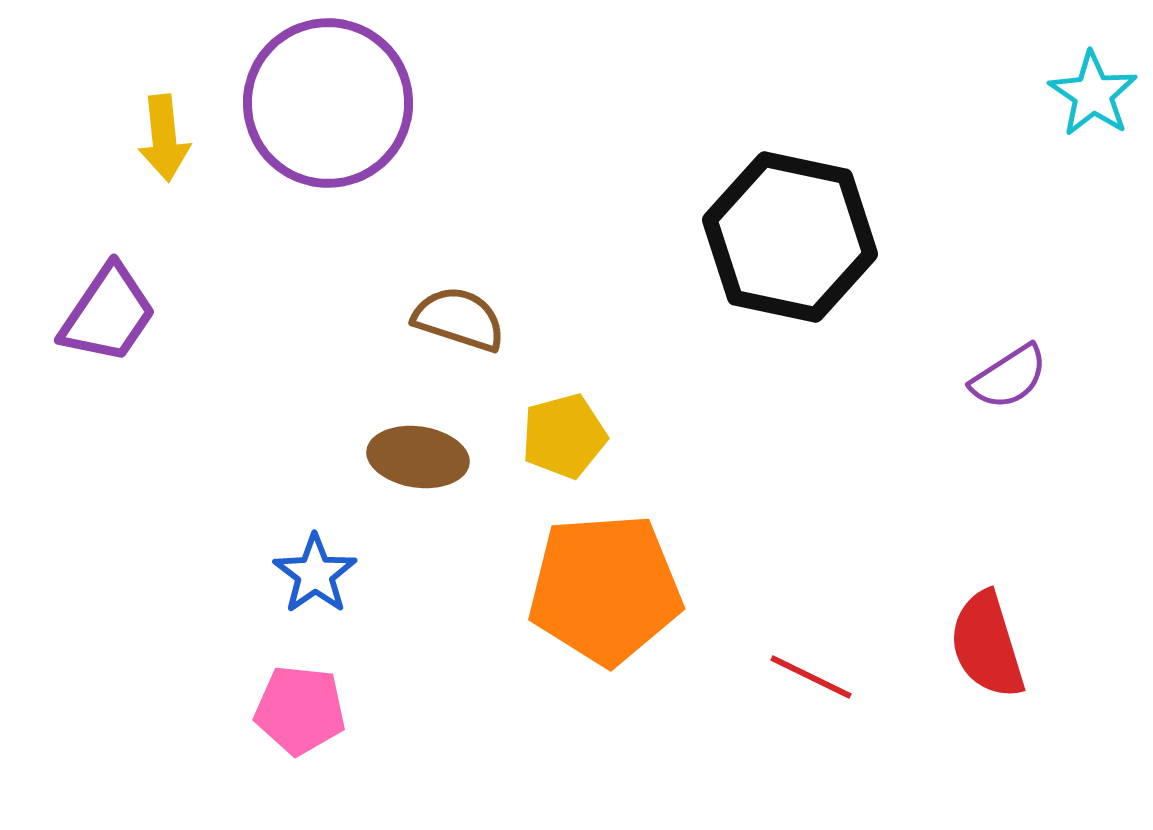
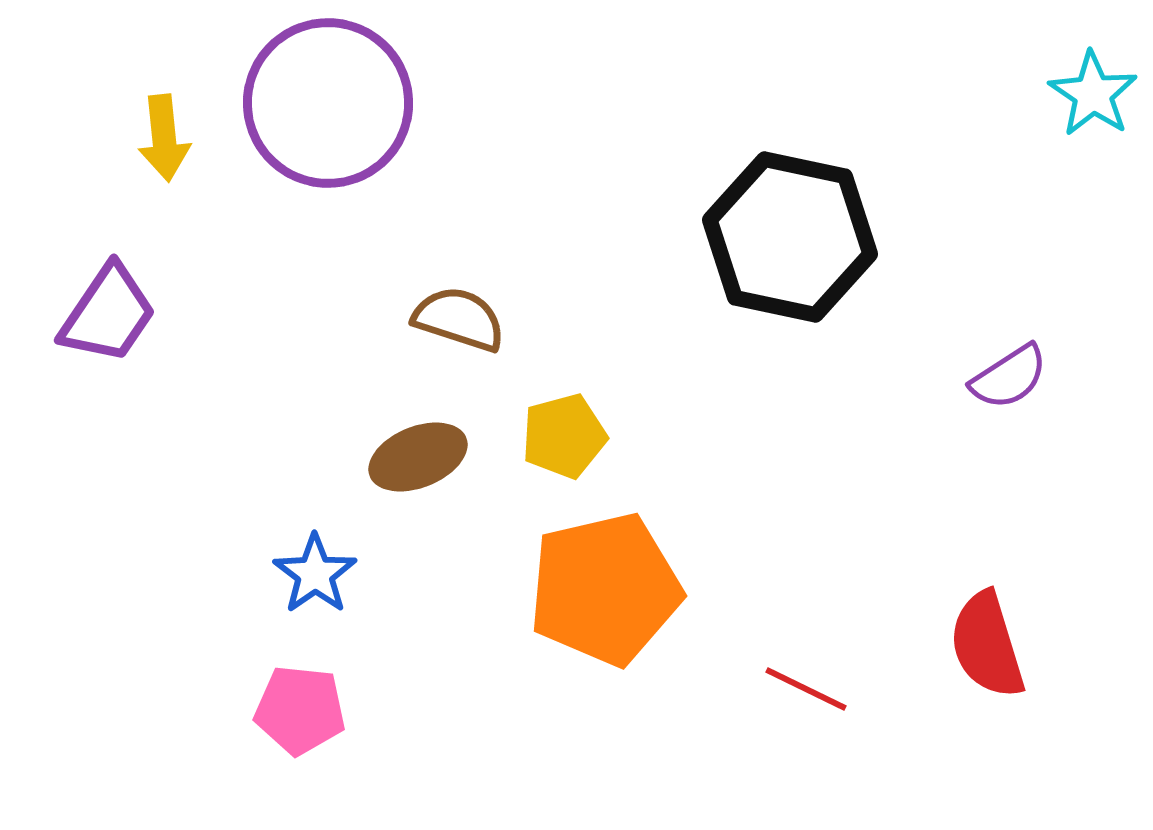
brown ellipse: rotated 30 degrees counterclockwise
orange pentagon: rotated 9 degrees counterclockwise
red line: moved 5 px left, 12 px down
